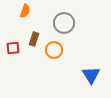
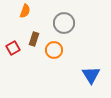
red square: rotated 24 degrees counterclockwise
